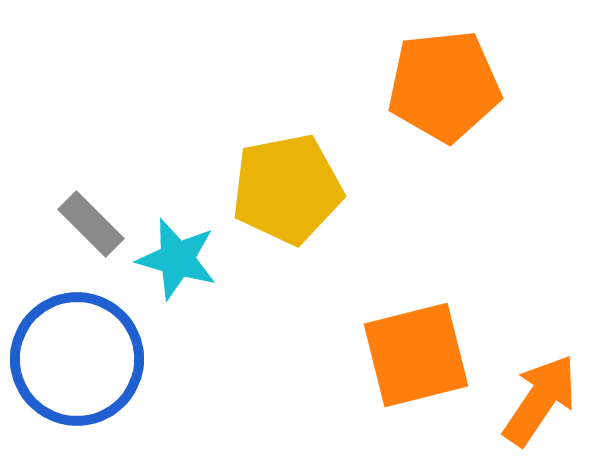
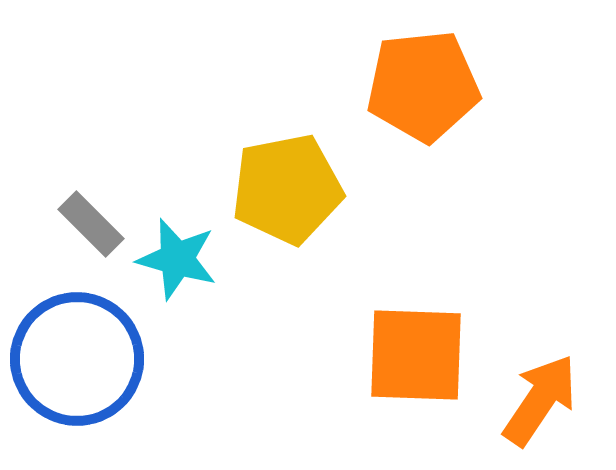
orange pentagon: moved 21 px left
orange square: rotated 16 degrees clockwise
